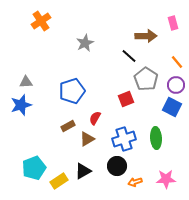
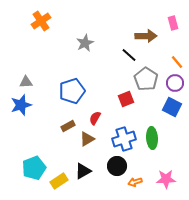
black line: moved 1 px up
purple circle: moved 1 px left, 2 px up
green ellipse: moved 4 px left
